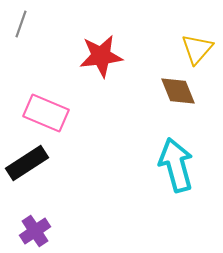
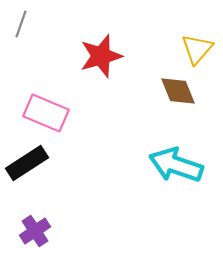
red star: rotated 9 degrees counterclockwise
cyan arrow: rotated 56 degrees counterclockwise
